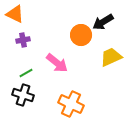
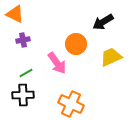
orange circle: moved 5 px left, 9 px down
pink arrow: rotated 15 degrees clockwise
black cross: rotated 20 degrees counterclockwise
